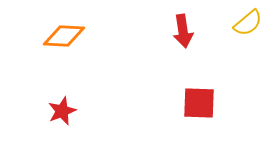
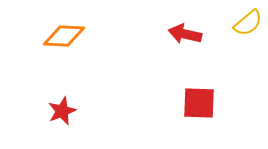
red arrow: moved 2 px right, 3 px down; rotated 112 degrees clockwise
